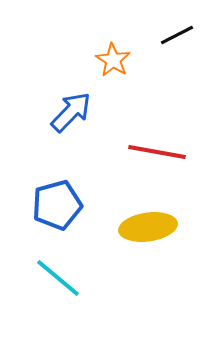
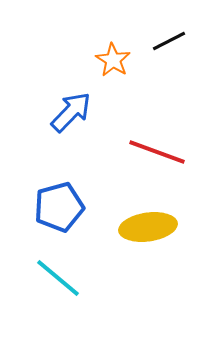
black line: moved 8 px left, 6 px down
red line: rotated 10 degrees clockwise
blue pentagon: moved 2 px right, 2 px down
